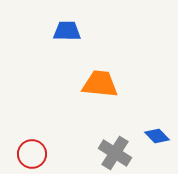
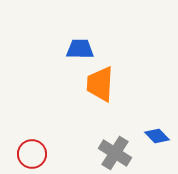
blue trapezoid: moved 13 px right, 18 px down
orange trapezoid: rotated 93 degrees counterclockwise
